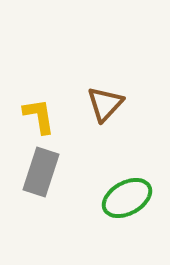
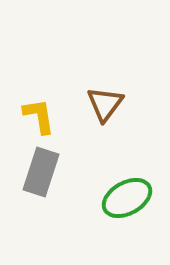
brown triangle: rotated 6 degrees counterclockwise
